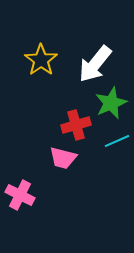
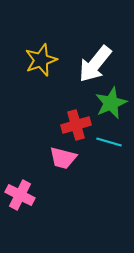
yellow star: rotated 16 degrees clockwise
cyan line: moved 8 px left, 1 px down; rotated 40 degrees clockwise
